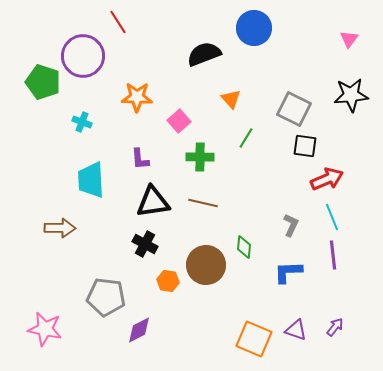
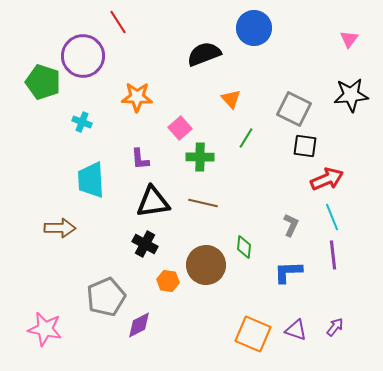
pink square: moved 1 px right, 7 px down
gray pentagon: rotated 30 degrees counterclockwise
purple diamond: moved 5 px up
orange square: moved 1 px left, 5 px up
